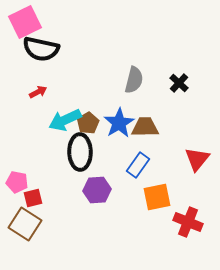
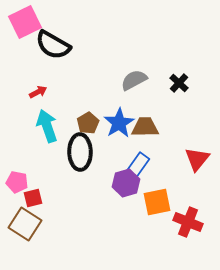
black semicircle: moved 12 px right, 4 px up; rotated 18 degrees clockwise
gray semicircle: rotated 132 degrees counterclockwise
cyan arrow: moved 18 px left, 6 px down; rotated 96 degrees clockwise
purple hexagon: moved 29 px right, 7 px up; rotated 12 degrees counterclockwise
orange square: moved 5 px down
